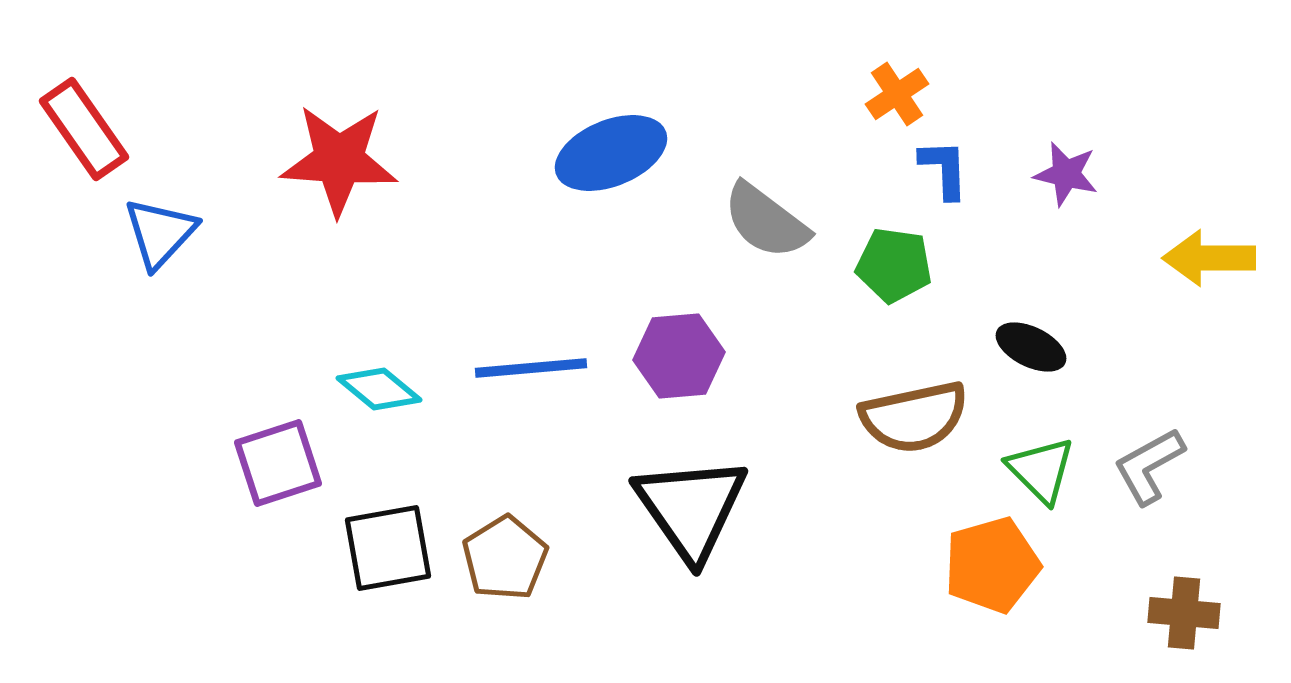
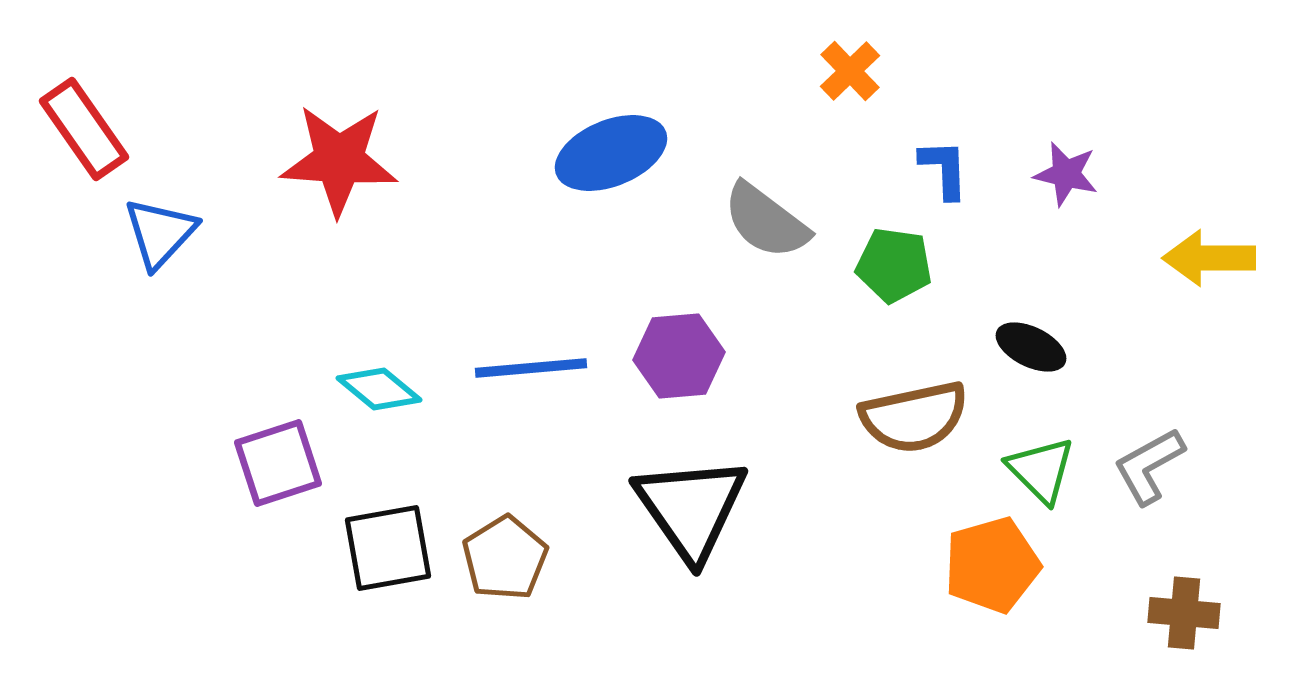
orange cross: moved 47 px left, 23 px up; rotated 10 degrees counterclockwise
